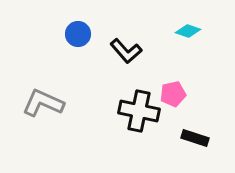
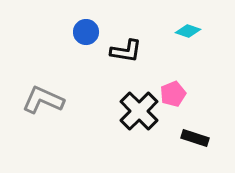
blue circle: moved 8 px right, 2 px up
black L-shape: rotated 40 degrees counterclockwise
pink pentagon: rotated 10 degrees counterclockwise
gray L-shape: moved 3 px up
black cross: rotated 33 degrees clockwise
